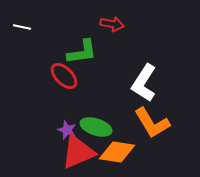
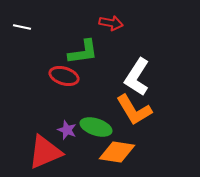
red arrow: moved 1 px left, 1 px up
green L-shape: moved 1 px right
red ellipse: rotated 28 degrees counterclockwise
white L-shape: moved 7 px left, 6 px up
orange L-shape: moved 18 px left, 13 px up
red triangle: moved 33 px left
